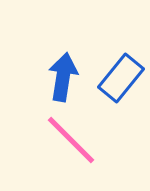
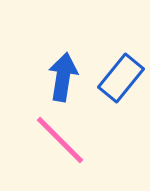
pink line: moved 11 px left
